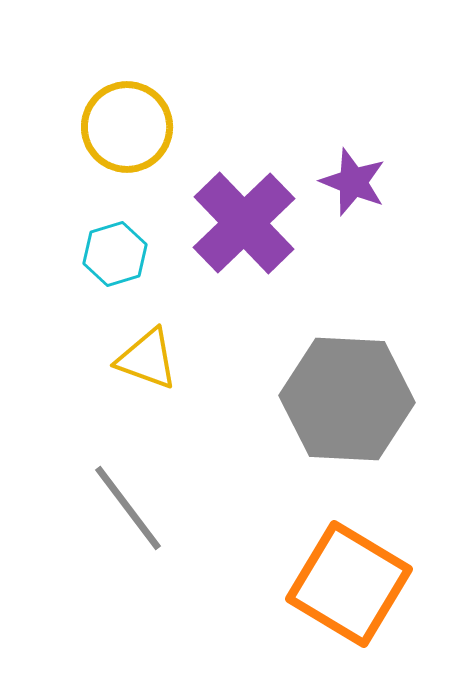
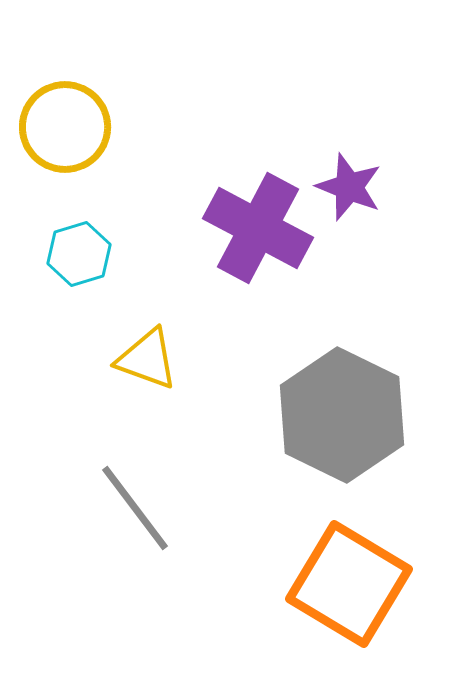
yellow circle: moved 62 px left
purple star: moved 4 px left, 5 px down
purple cross: moved 14 px right, 5 px down; rotated 18 degrees counterclockwise
cyan hexagon: moved 36 px left
gray hexagon: moved 5 px left, 16 px down; rotated 23 degrees clockwise
gray line: moved 7 px right
